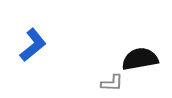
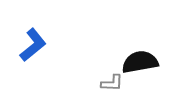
black semicircle: moved 3 px down
